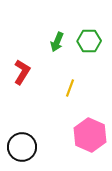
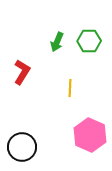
yellow line: rotated 18 degrees counterclockwise
